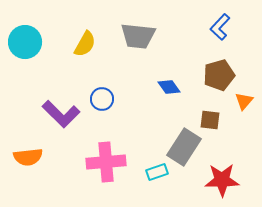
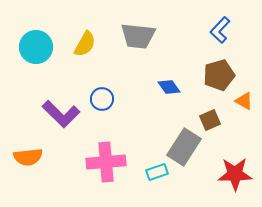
blue L-shape: moved 3 px down
cyan circle: moved 11 px right, 5 px down
orange triangle: rotated 42 degrees counterclockwise
brown square: rotated 30 degrees counterclockwise
red star: moved 13 px right, 6 px up
